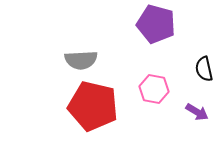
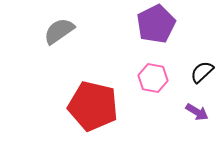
purple pentagon: rotated 30 degrees clockwise
gray semicircle: moved 22 px left, 29 px up; rotated 148 degrees clockwise
black semicircle: moved 2 px left, 3 px down; rotated 60 degrees clockwise
pink hexagon: moved 1 px left, 11 px up
